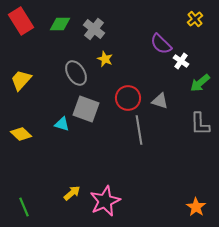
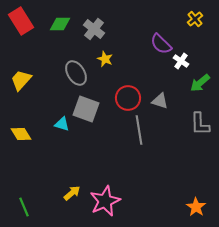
yellow diamond: rotated 15 degrees clockwise
